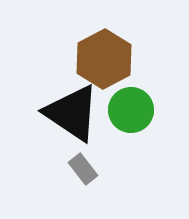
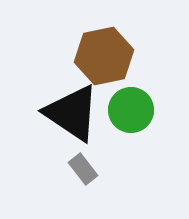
brown hexagon: moved 3 px up; rotated 16 degrees clockwise
